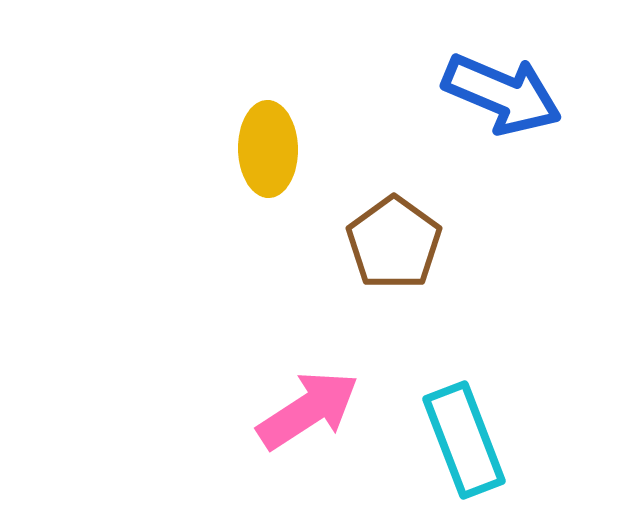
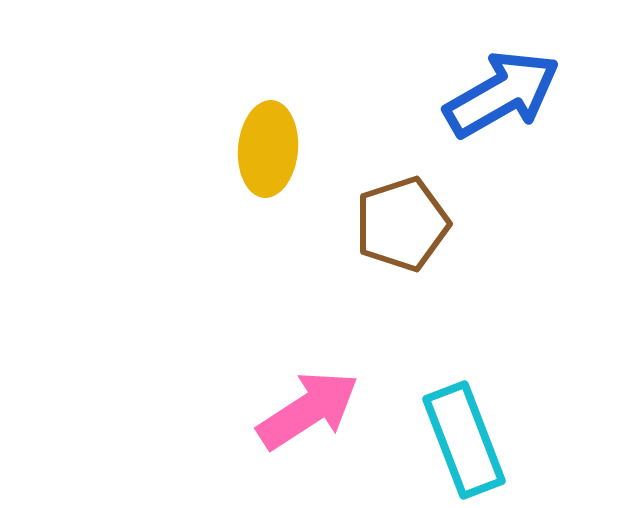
blue arrow: rotated 53 degrees counterclockwise
yellow ellipse: rotated 6 degrees clockwise
brown pentagon: moved 8 px right, 19 px up; rotated 18 degrees clockwise
